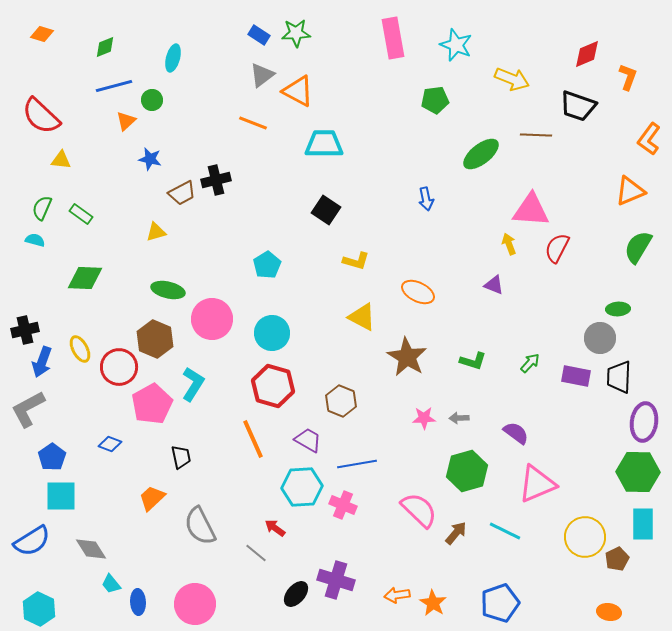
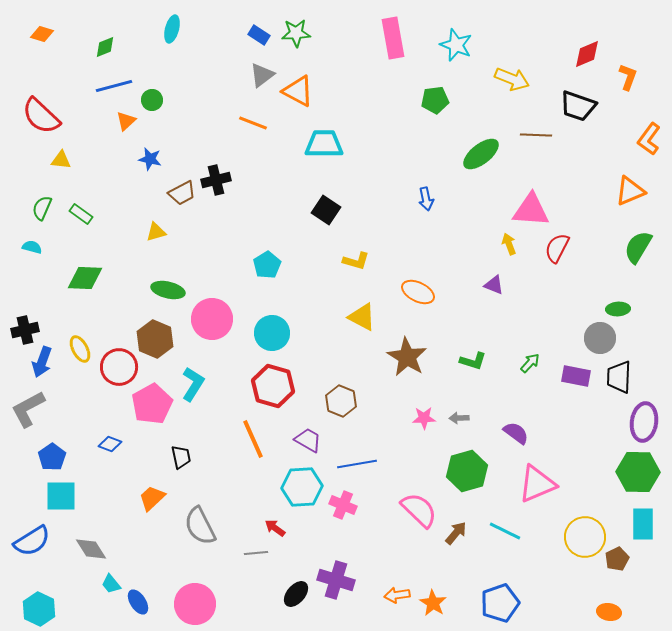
cyan ellipse at (173, 58): moved 1 px left, 29 px up
cyan semicircle at (35, 240): moved 3 px left, 7 px down
gray line at (256, 553): rotated 45 degrees counterclockwise
blue ellipse at (138, 602): rotated 30 degrees counterclockwise
